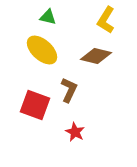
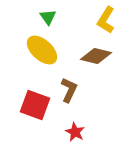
green triangle: rotated 42 degrees clockwise
